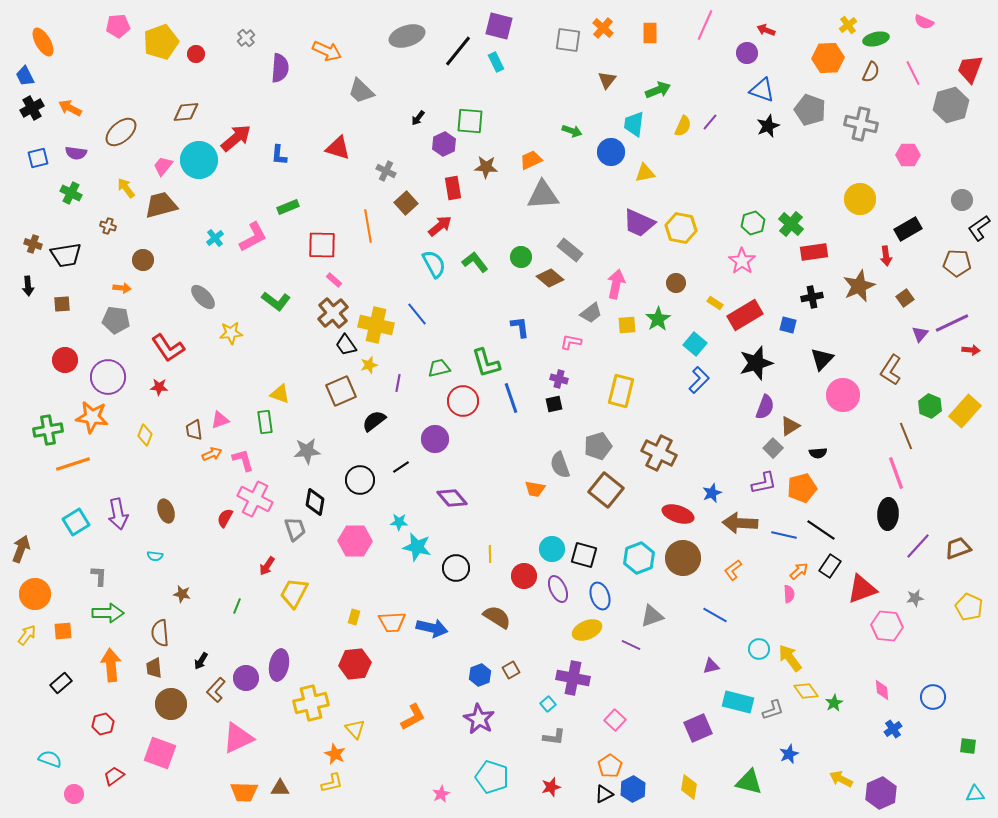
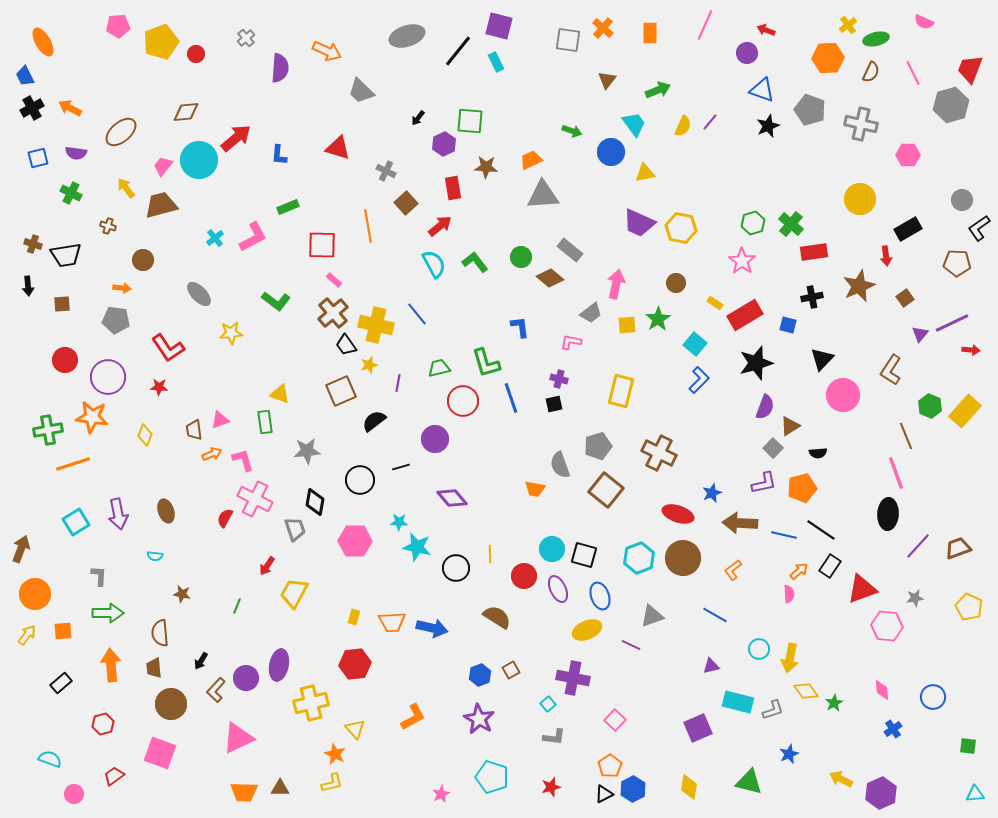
cyan trapezoid at (634, 124): rotated 136 degrees clockwise
gray ellipse at (203, 297): moved 4 px left, 3 px up
black line at (401, 467): rotated 18 degrees clockwise
yellow arrow at (790, 658): rotated 132 degrees counterclockwise
